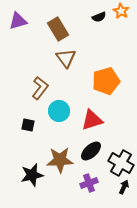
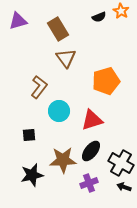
brown L-shape: moved 1 px left, 1 px up
black square: moved 1 px right, 10 px down; rotated 16 degrees counterclockwise
black ellipse: rotated 10 degrees counterclockwise
brown star: moved 3 px right
black arrow: rotated 96 degrees counterclockwise
